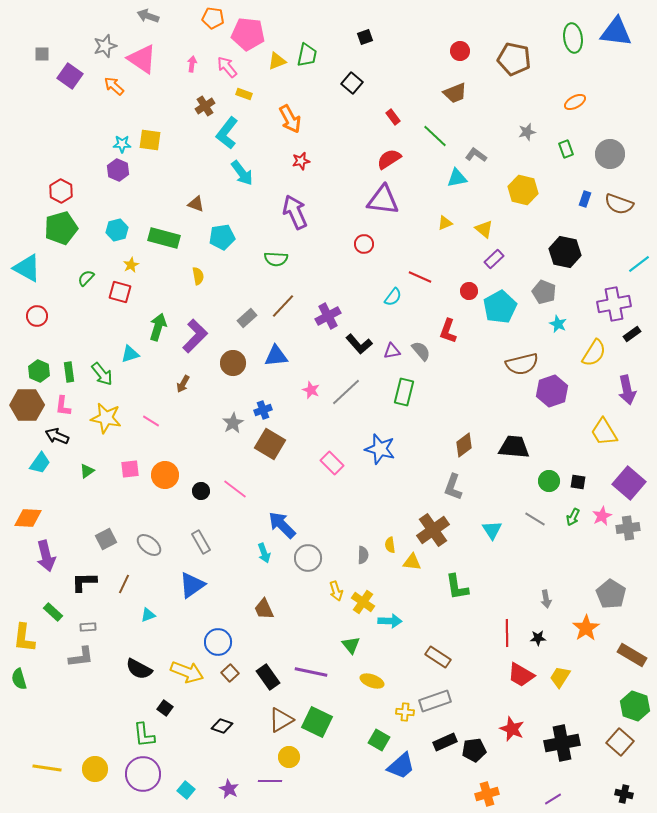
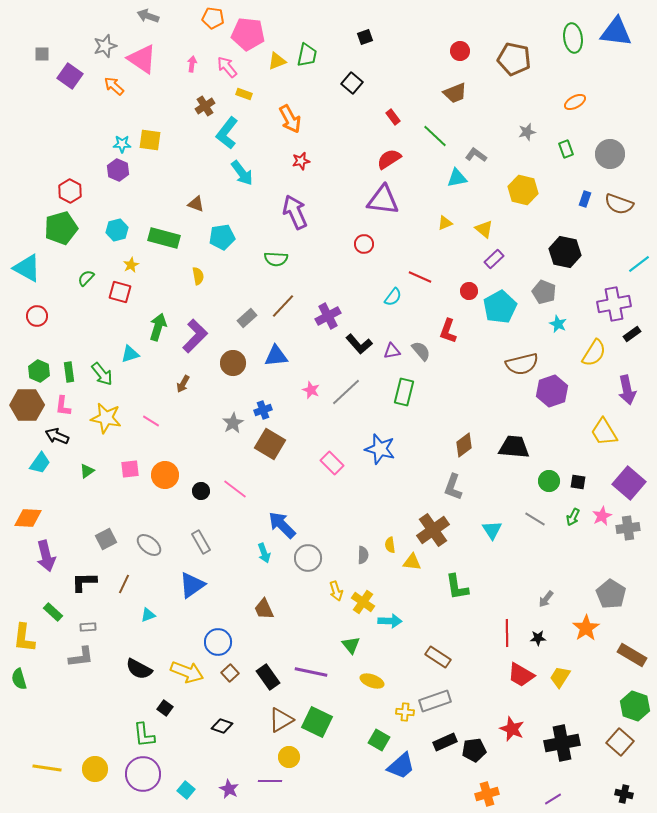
red hexagon at (61, 191): moved 9 px right
gray arrow at (546, 599): rotated 48 degrees clockwise
